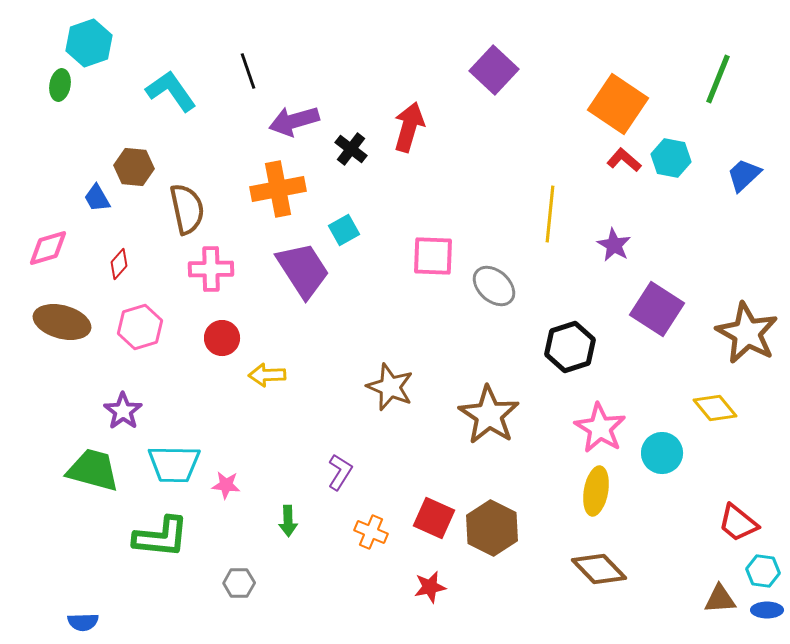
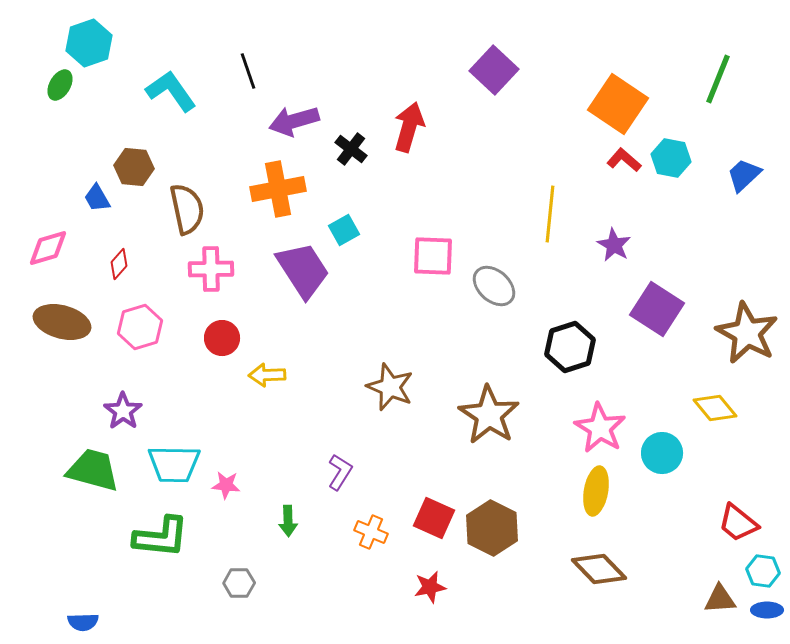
green ellipse at (60, 85): rotated 20 degrees clockwise
